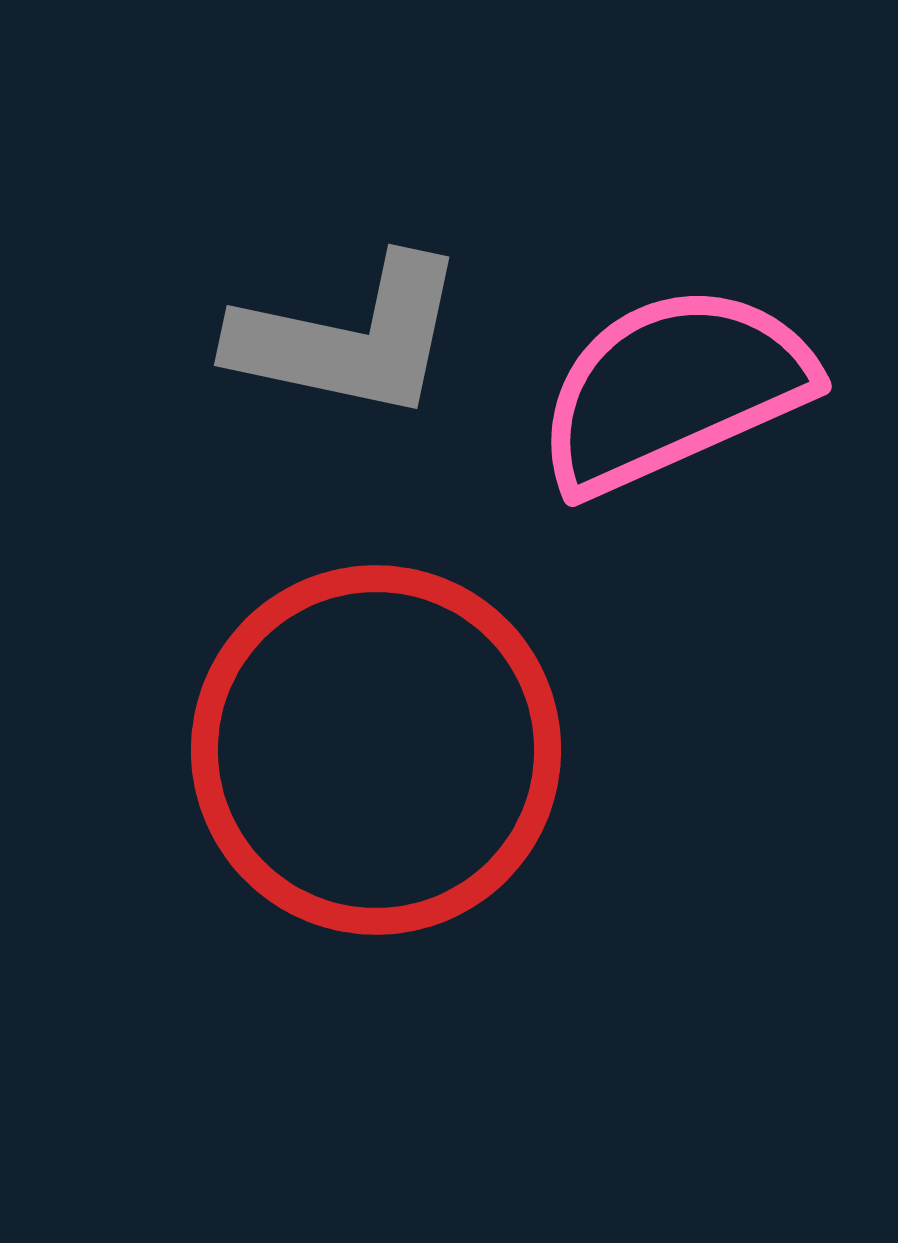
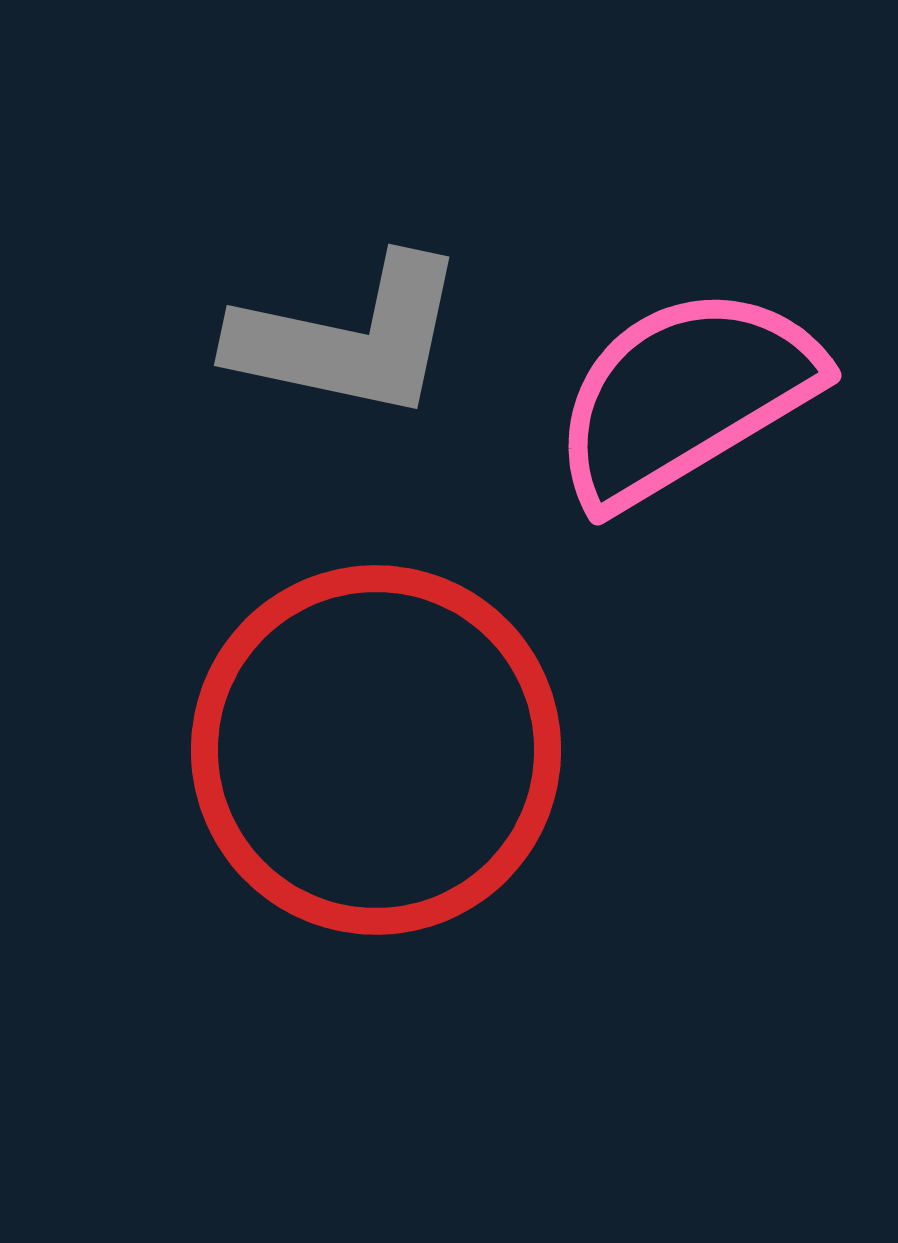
pink semicircle: moved 11 px right, 7 px down; rotated 7 degrees counterclockwise
